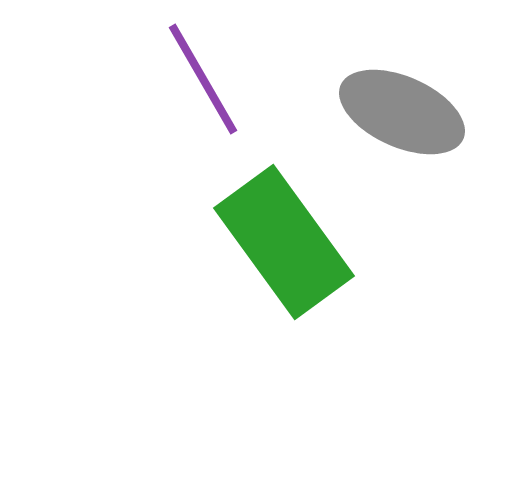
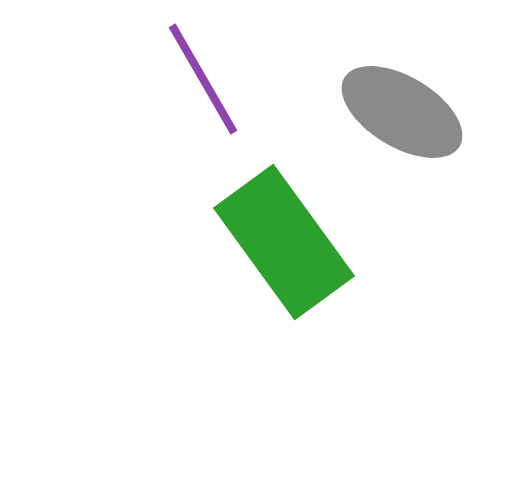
gray ellipse: rotated 7 degrees clockwise
